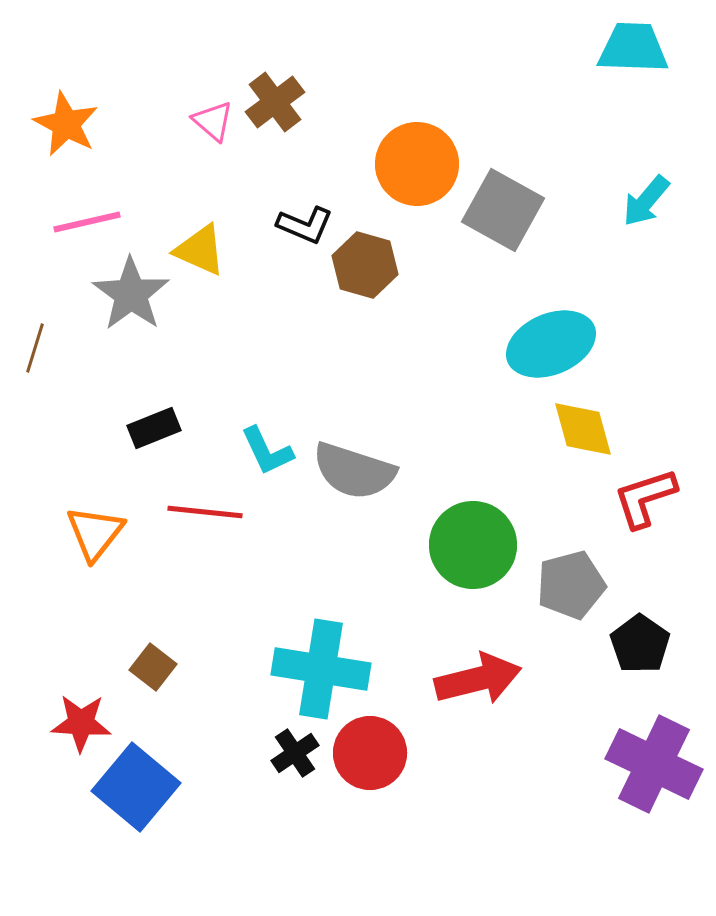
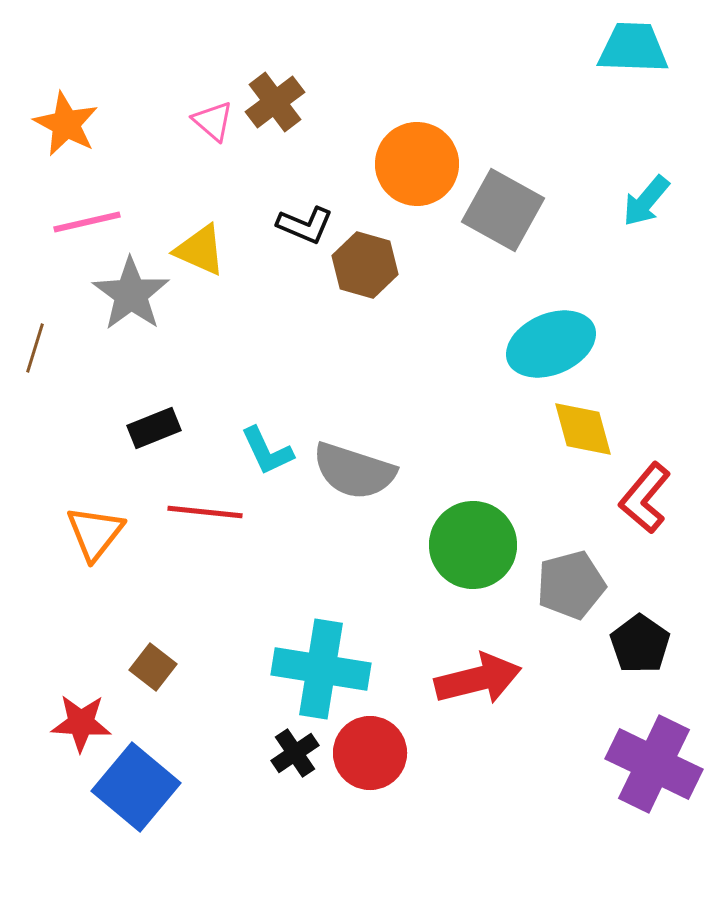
red L-shape: rotated 32 degrees counterclockwise
